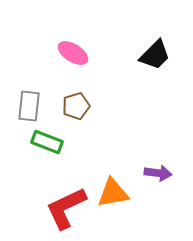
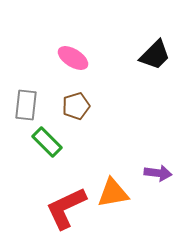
pink ellipse: moved 5 px down
gray rectangle: moved 3 px left, 1 px up
green rectangle: rotated 24 degrees clockwise
